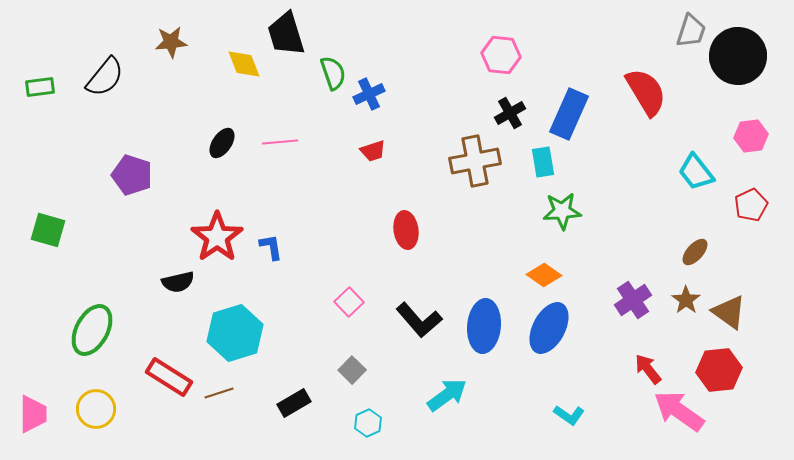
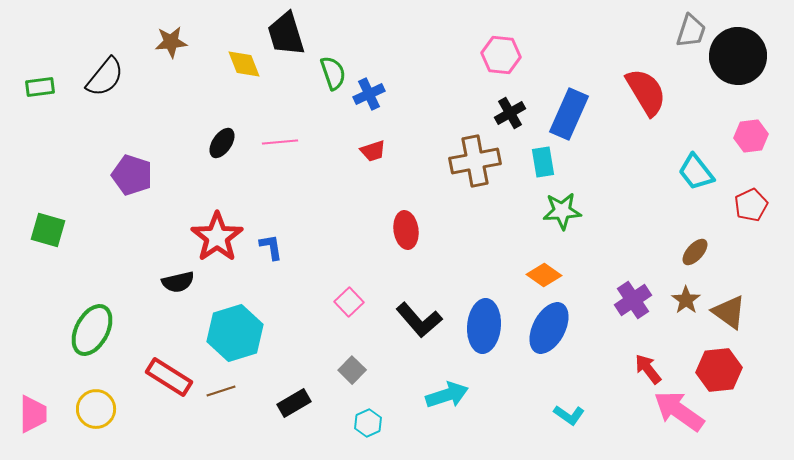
brown line at (219, 393): moved 2 px right, 2 px up
cyan arrow at (447, 395): rotated 18 degrees clockwise
